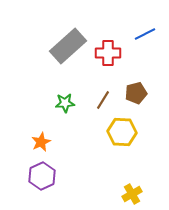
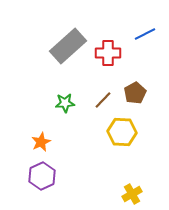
brown pentagon: moved 1 px left; rotated 15 degrees counterclockwise
brown line: rotated 12 degrees clockwise
